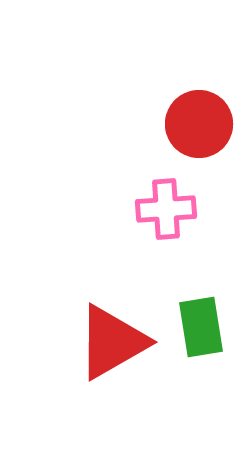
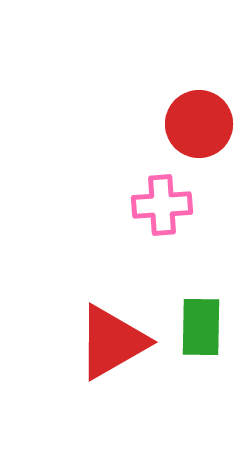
pink cross: moved 4 px left, 4 px up
green rectangle: rotated 10 degrees clockwise
